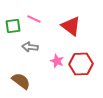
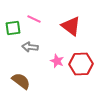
green square: moved 2 px down
